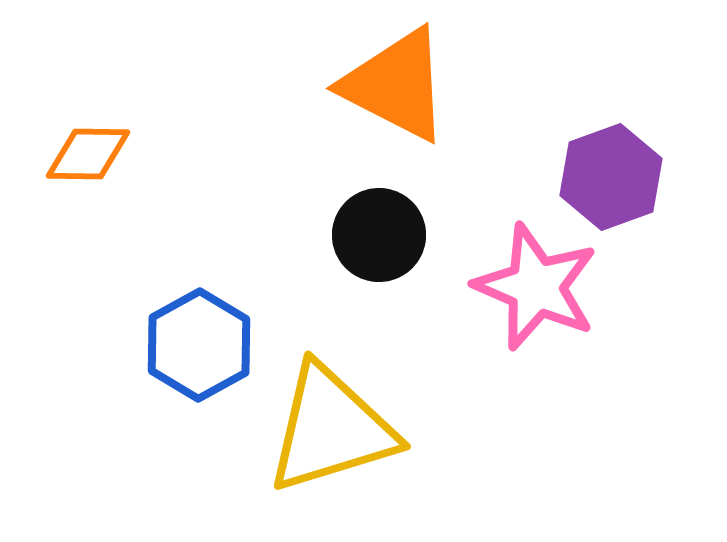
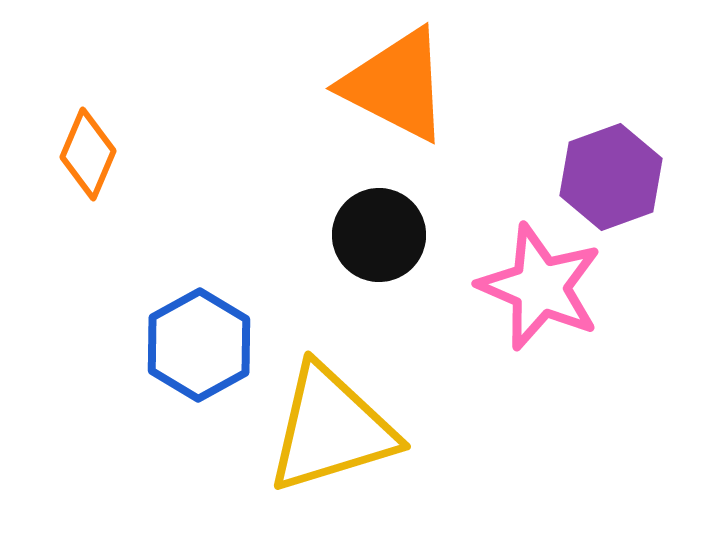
orange diamond: rotated 68 degrees counterclockwise
pink star: moved 4 px right
